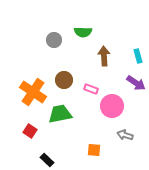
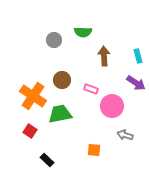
brown circle: moved 2 px left
orange cross: moved 4 px down
